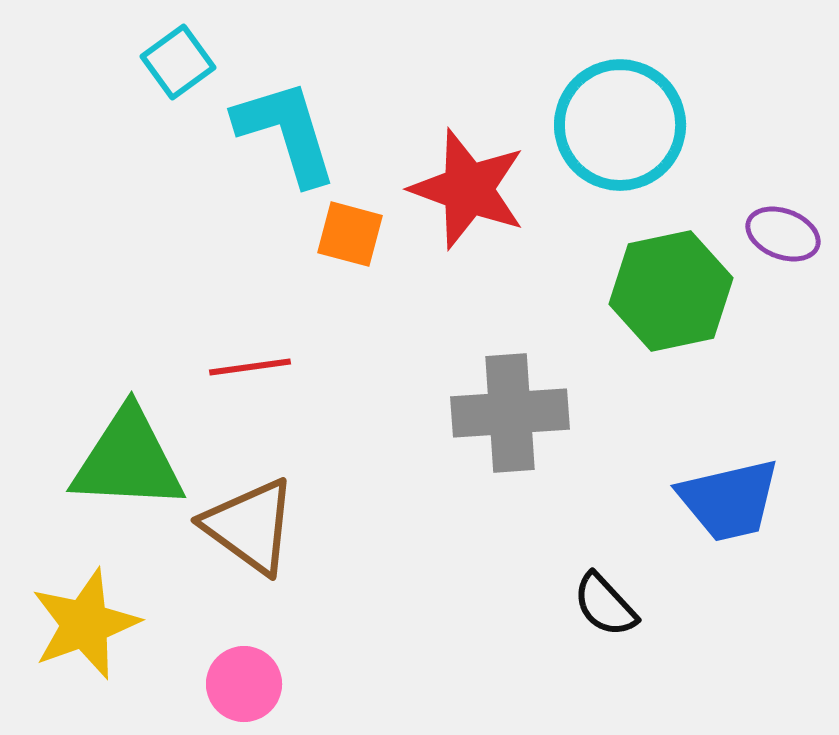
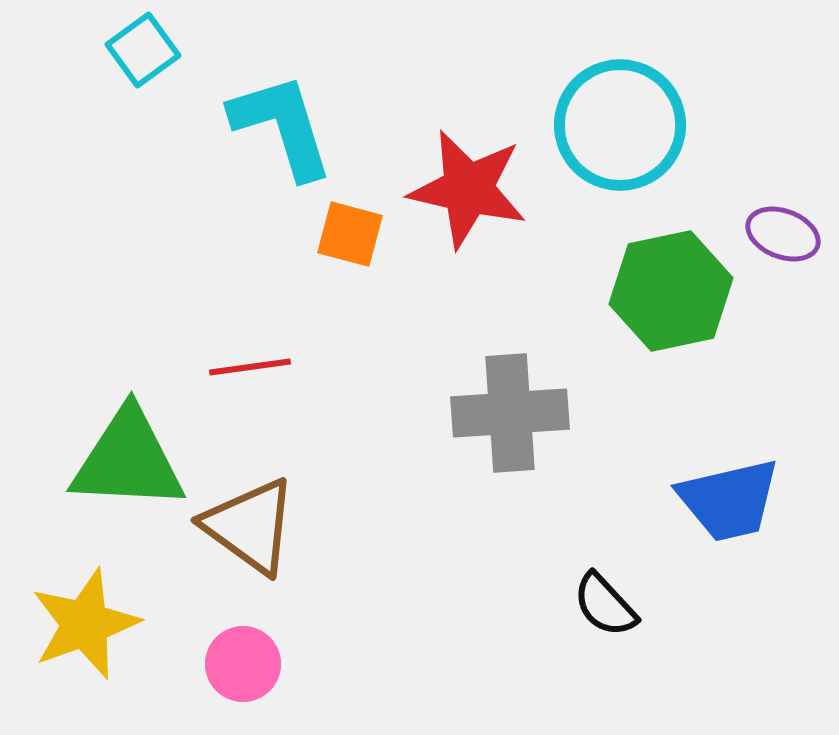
cyan square: moved 35 px left, 12 px up
cyan L-shape: moved 4 px left, 6 px up
red star: rotated 7 degrees counterclockwise
pink circle: moved 1 px left, 20 px up
